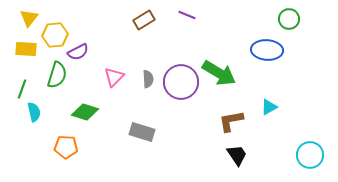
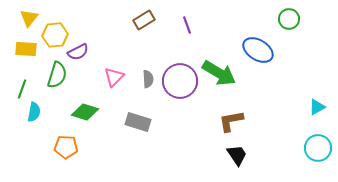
purple line: moved 10 px down; rotated 48 degrees clockwise
blue ellipse: moved 9 px left; rotated 28 degrees clockwise
purple circle: moved 1 px left, 1 px up
cyan triangle: moved 48 px right
cyan semicircle: rotated 24 degrees clockwise
gray rectangle: moved 4 px left, 10 px up
cyan circle: moved 8 px right, 7 px up
